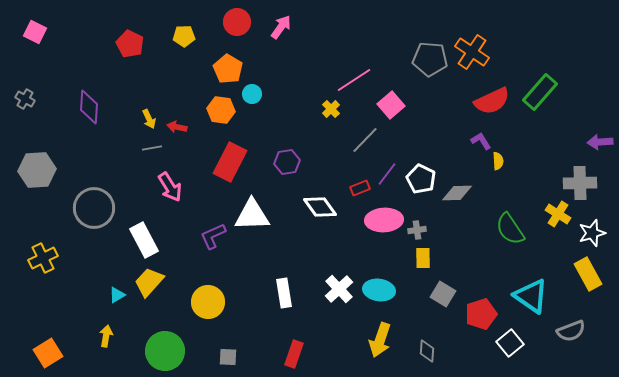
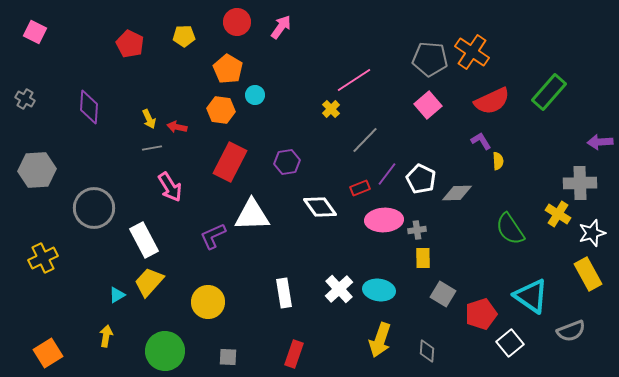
green rectangle at (540, 92): moved 9 px right
cyan circle at (252, 94): moved 3 px right, 1 px down
pink square at (391, 105): moved 37 px right
